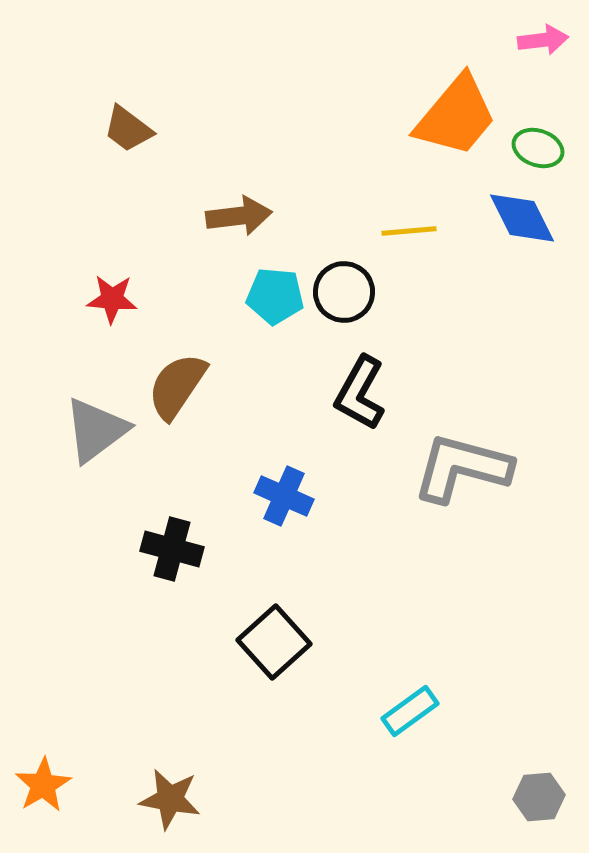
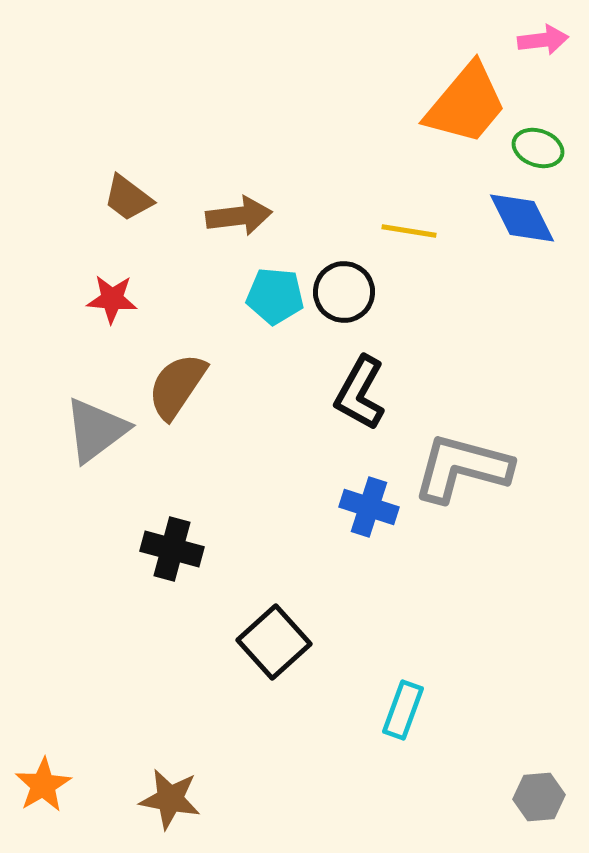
orange trapezoid: moved 10 px right, 12 px up
brown trapezoid: moved 69 px down
yellow line: rotated 14 degrees clockwise
blue cross: moved 85 px right, 11 px down; rotated 6 degrees counterclockwise
cyan rectangle: moved 7 px left, 1 px up; rotated 34 degrees counterclockwise
